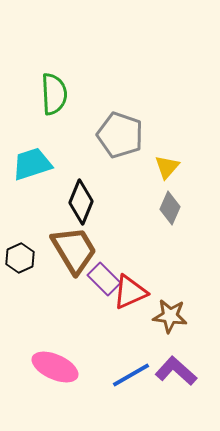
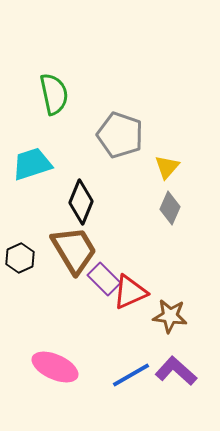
green semicircle: rotated 9 degrees counterclockwise
